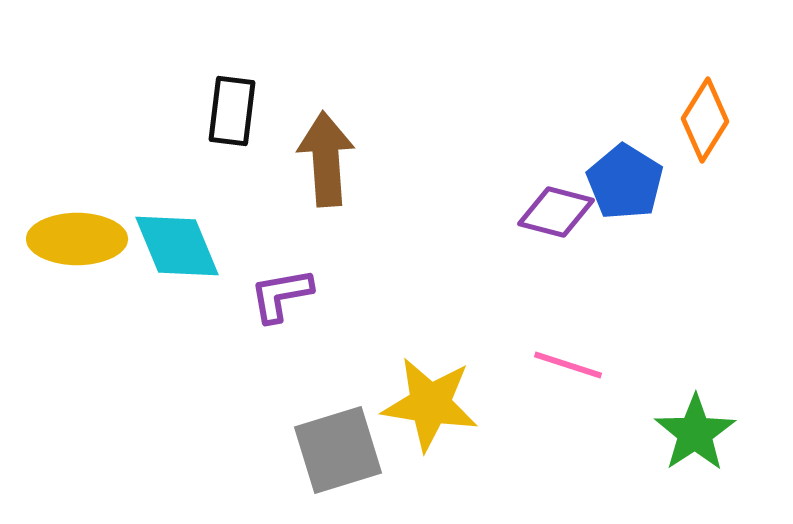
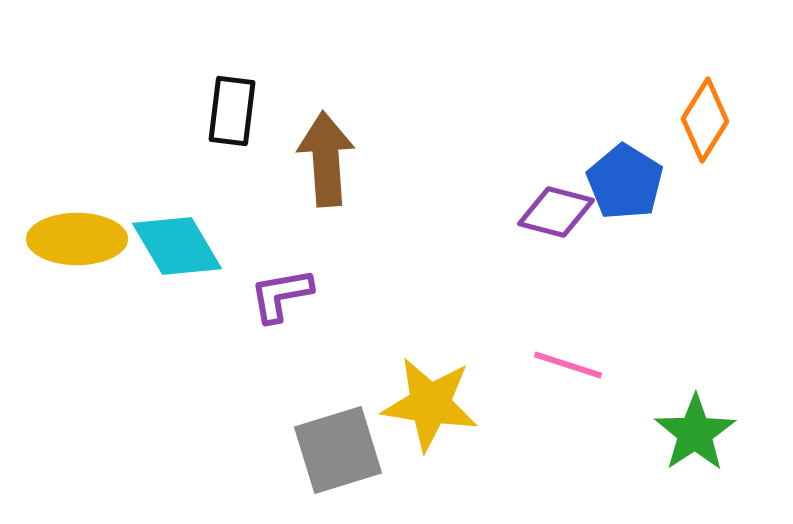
cyan diamond: rotated 8 degrees counterclockwise
